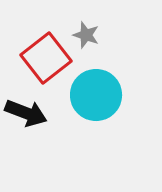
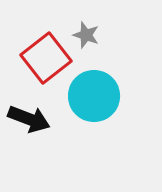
cyan circle: moved 2 px left, 1 px down
black arrow: moved 3 px right, 6 px down
